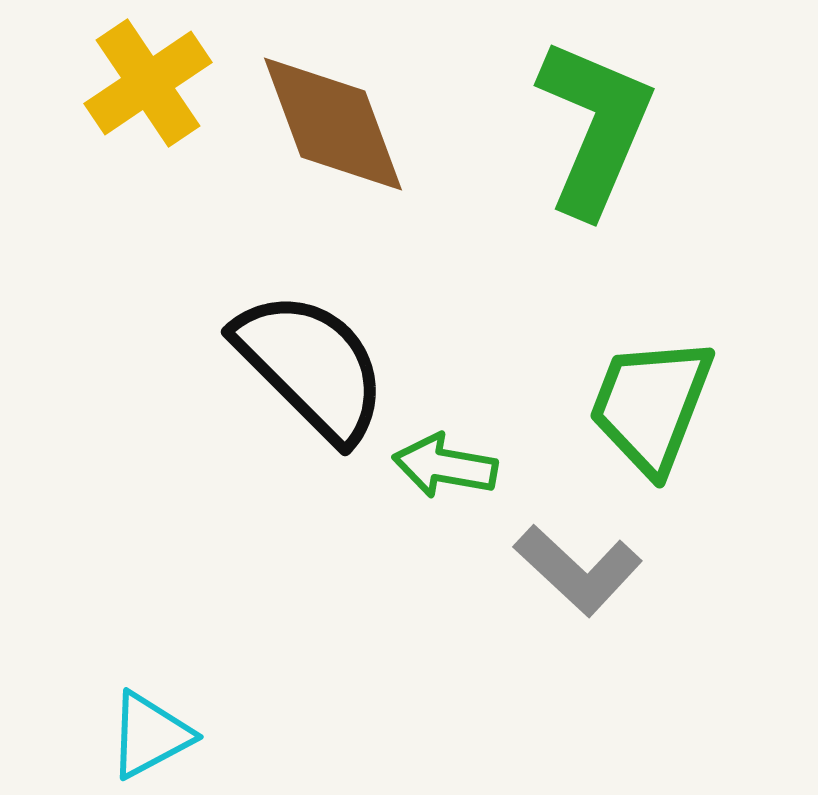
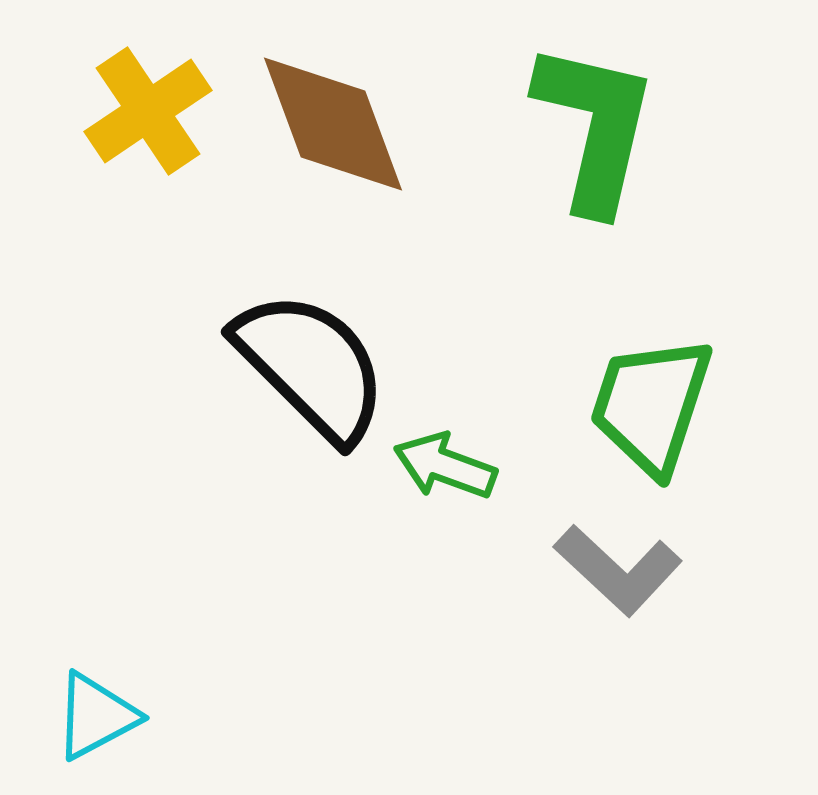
yellow cross: moved 28 px down
green L-shape: rotated 10 degrees counterclockwise
green trapezoid: rotated 3 degrees counterclockwise
green arrow: rotated 10 degrees clockwise
gray L-shape: moved 40 px right
cyan triangle: moved 54 px left, 19 px up
